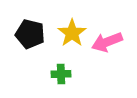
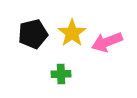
black pentagon: moved 3 px right; rotated 28 degrees counterclockwise
